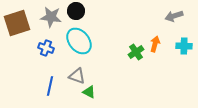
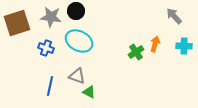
gray arrow: rotated 66 degrees clockwise
cyan ellipse: rotated 24 degrees counterclockwise
